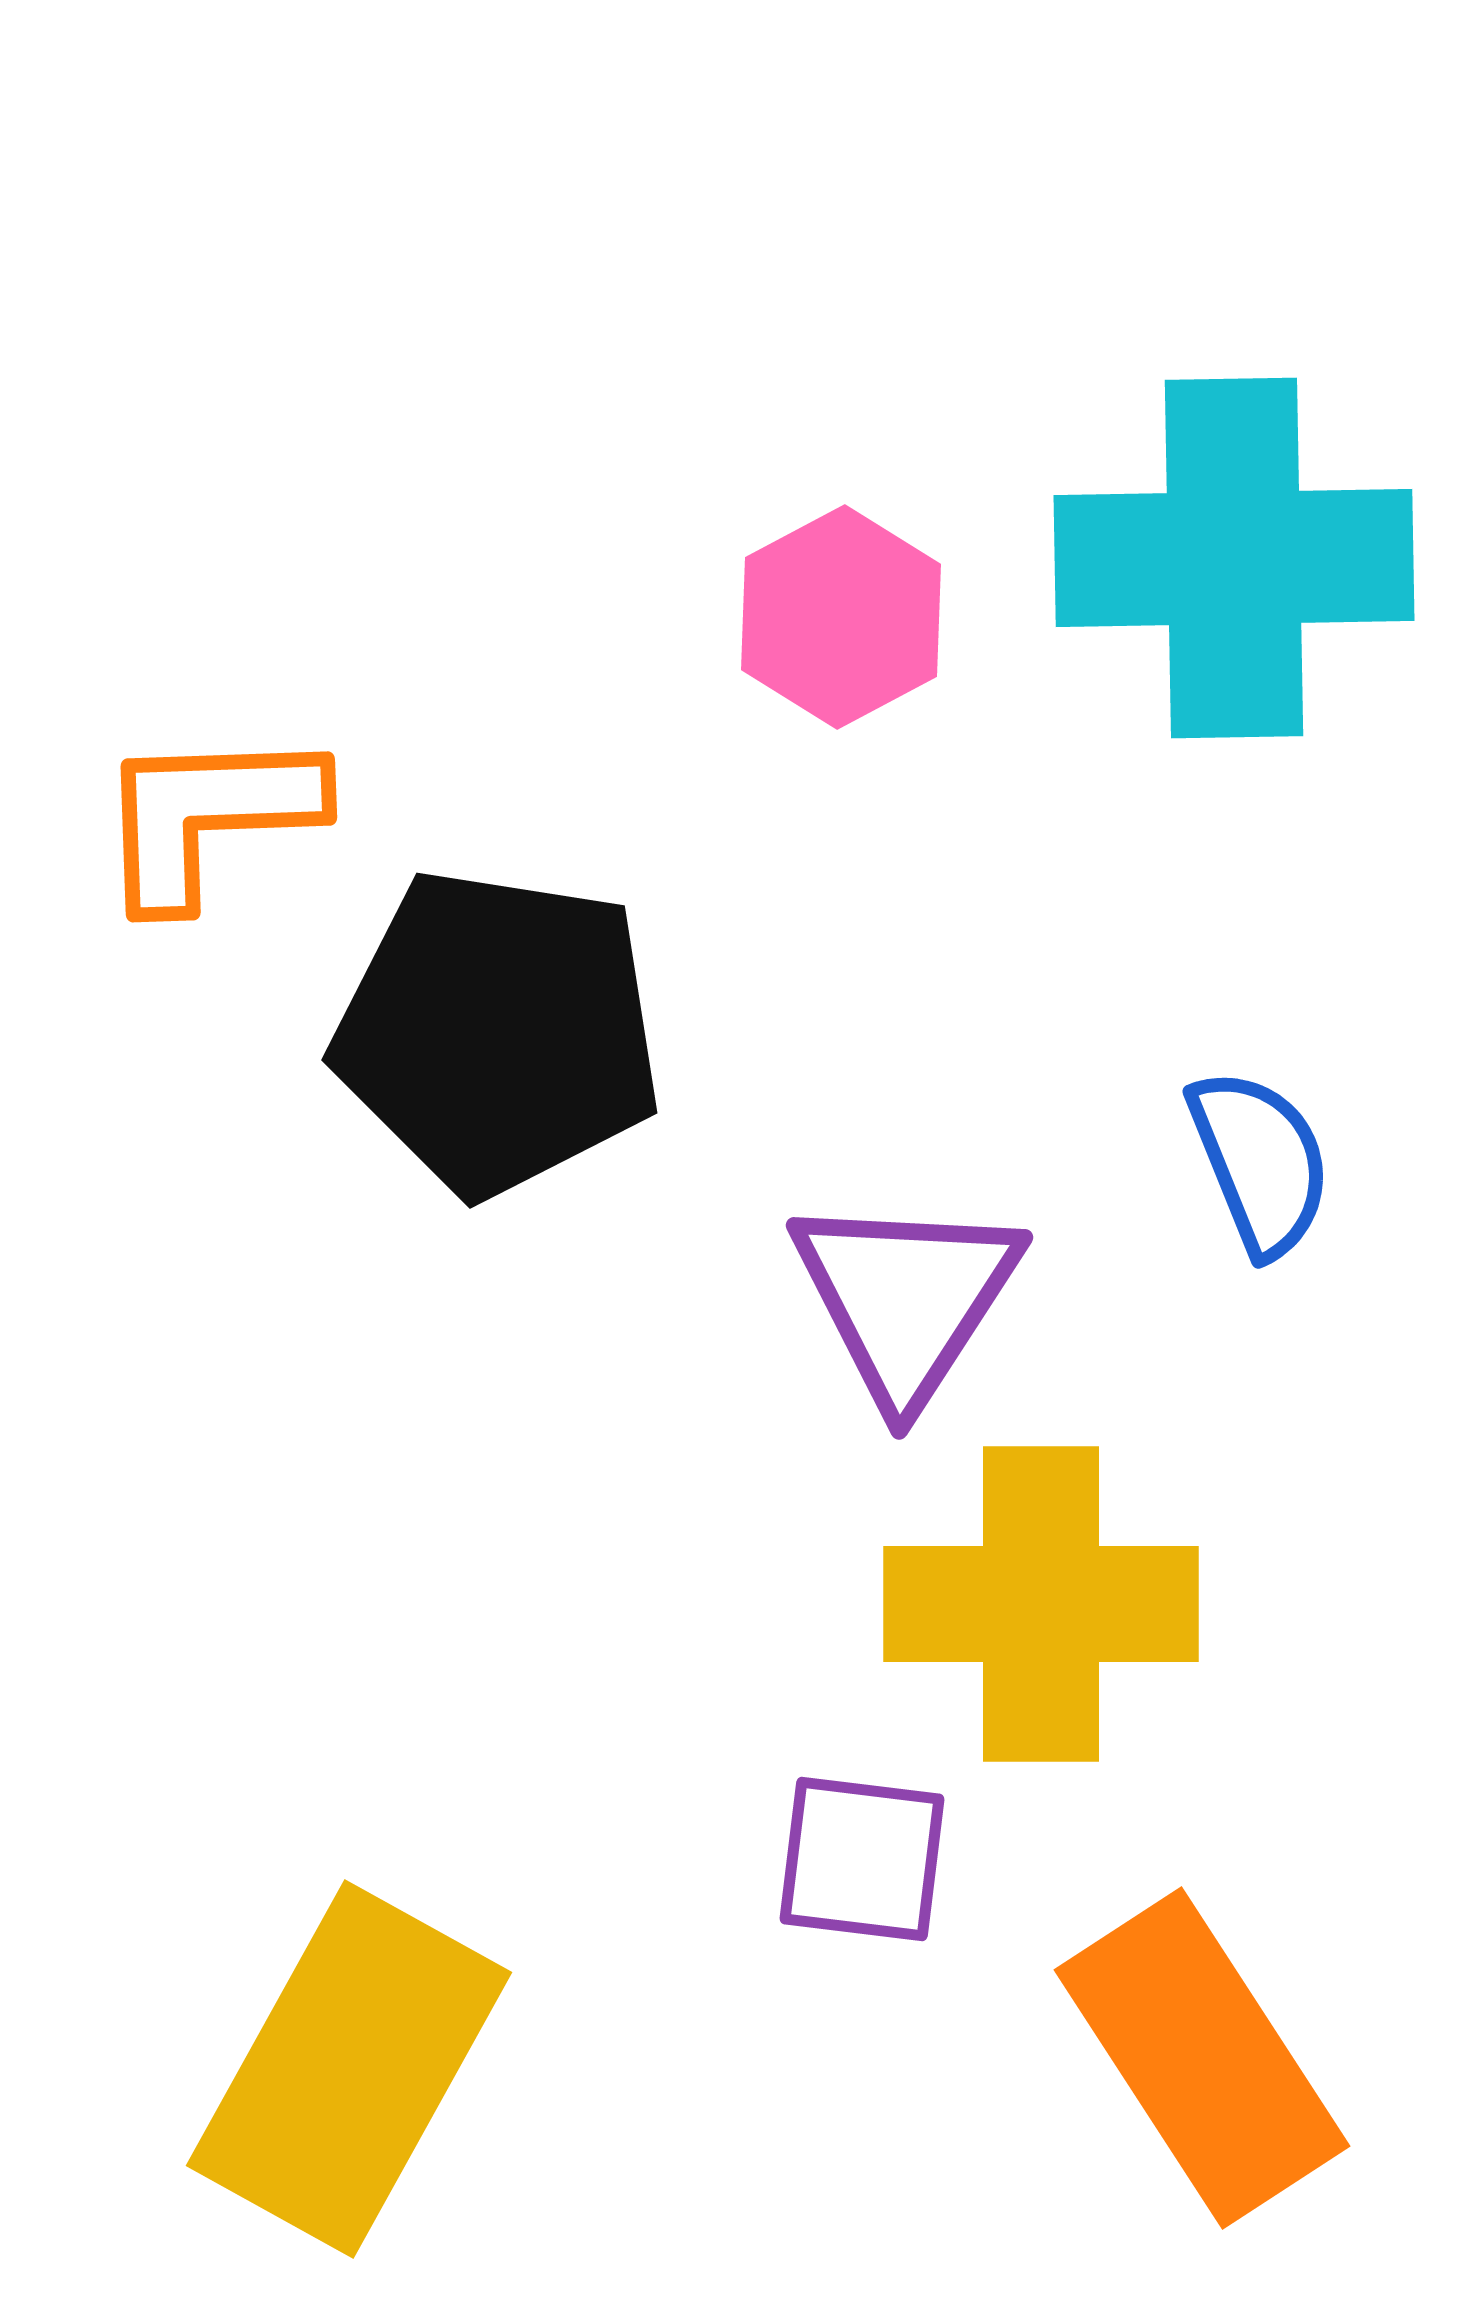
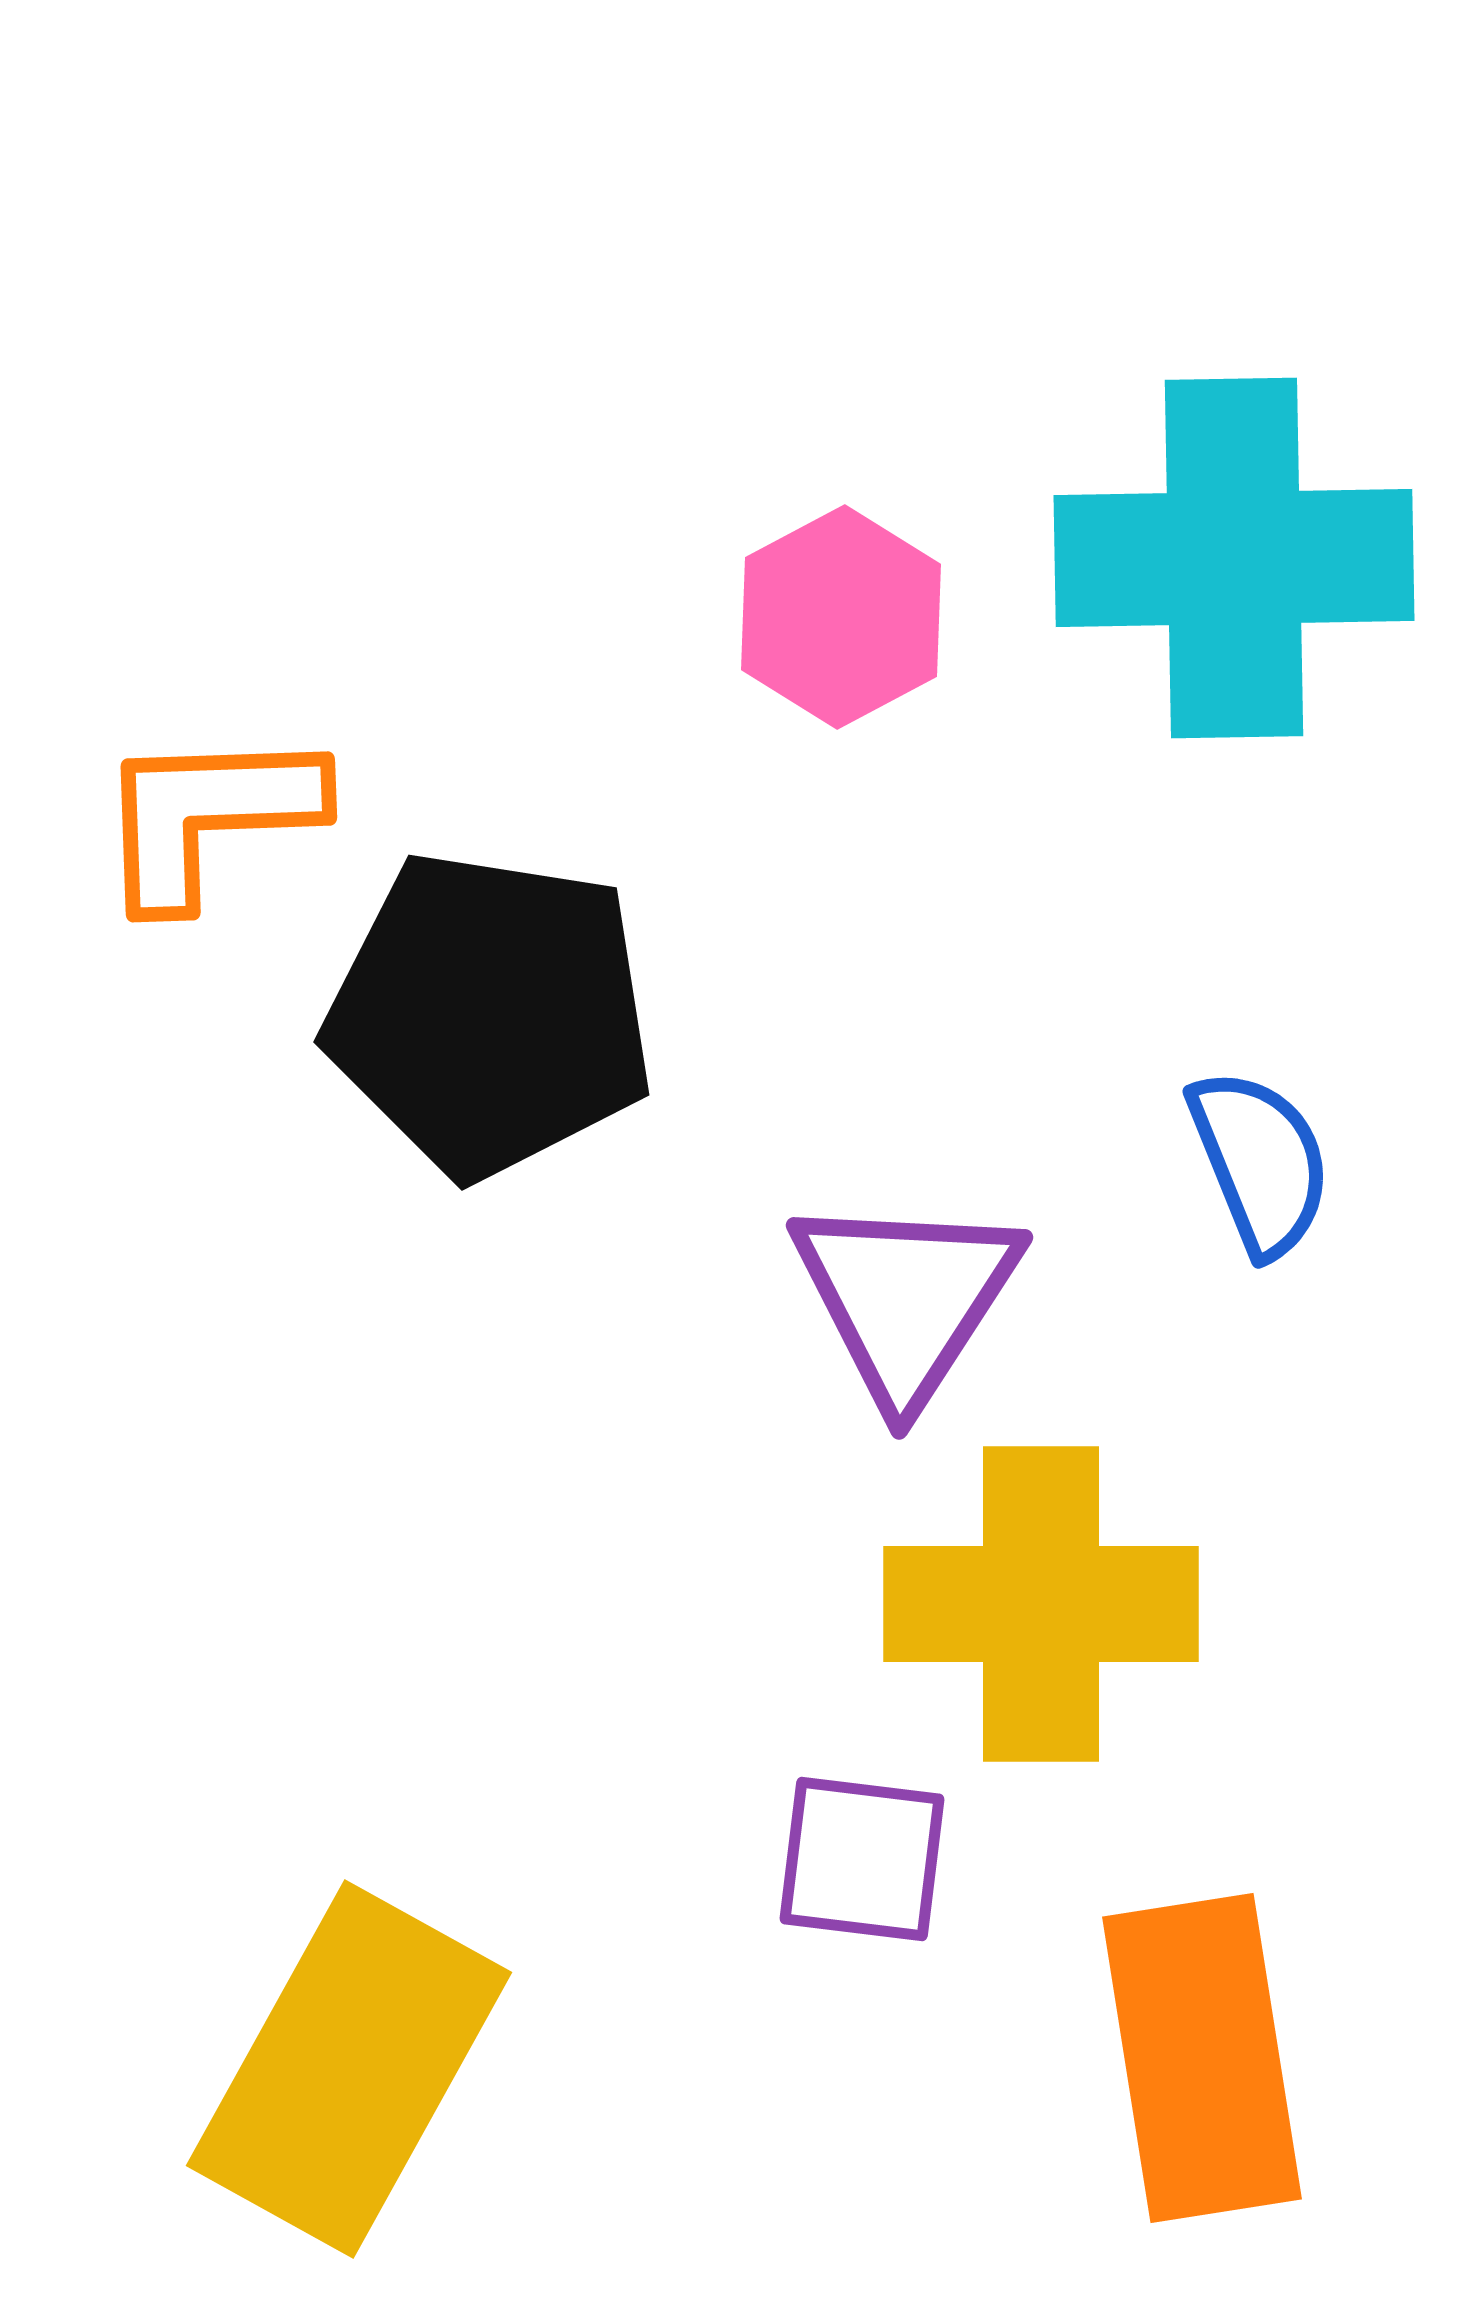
black pentagon: moved 8 px left, 18 px up
orange rectangle: rotated 24 degrees clockwise
